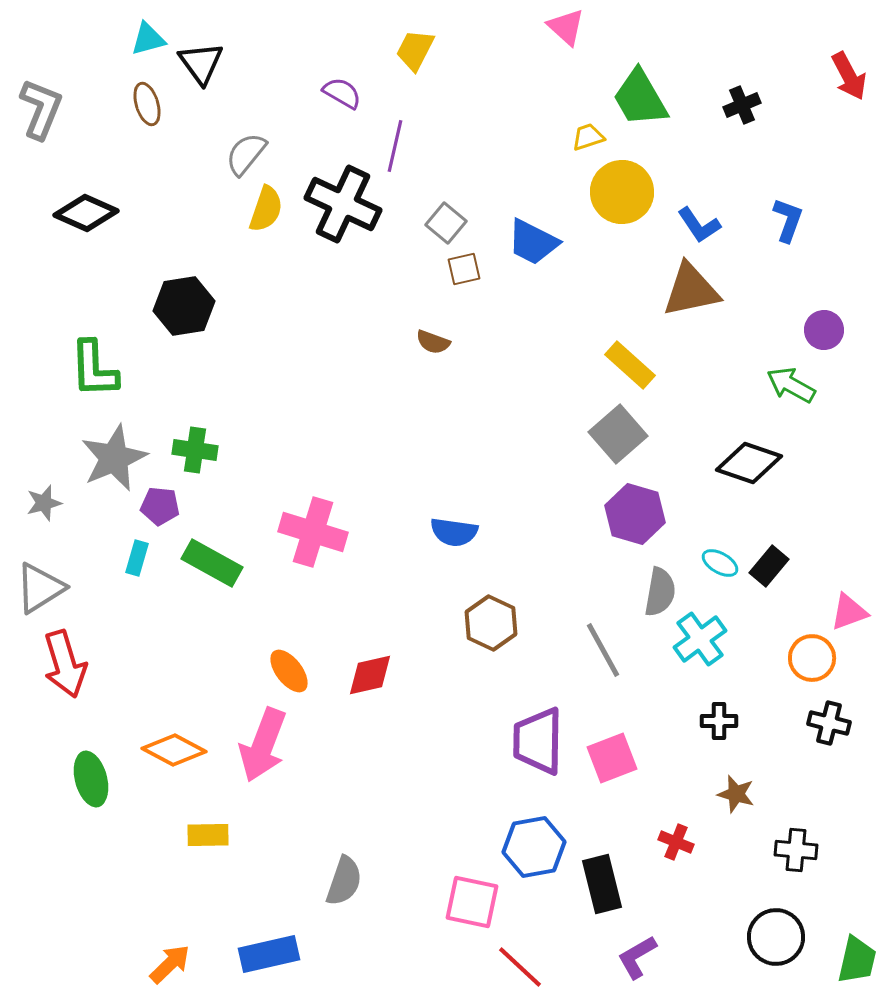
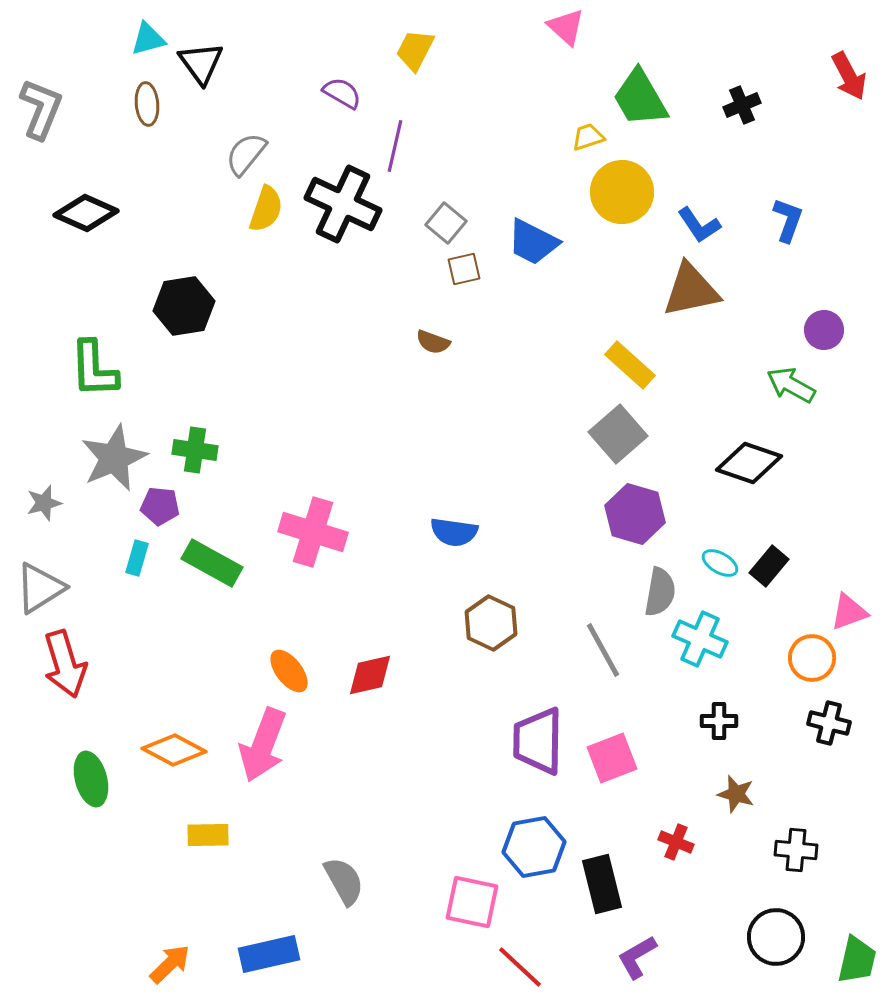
brown ellipse at (147, 104): rotated 12 degrees clockwise
cyan cross at (700, 639): rotated 30 degrees counterclockwise
gray semicircle at (344, 881): rotated 48 degrees counterclockwise
